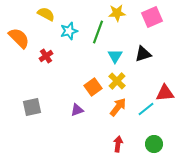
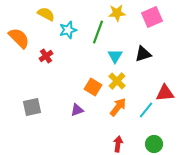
cyan star: moved 1 px left, 1 px up
orange square: rotated 24 degrees counterclockwise
cyan line: moved 1 px down; rotated 12 degrees counterclockwise
